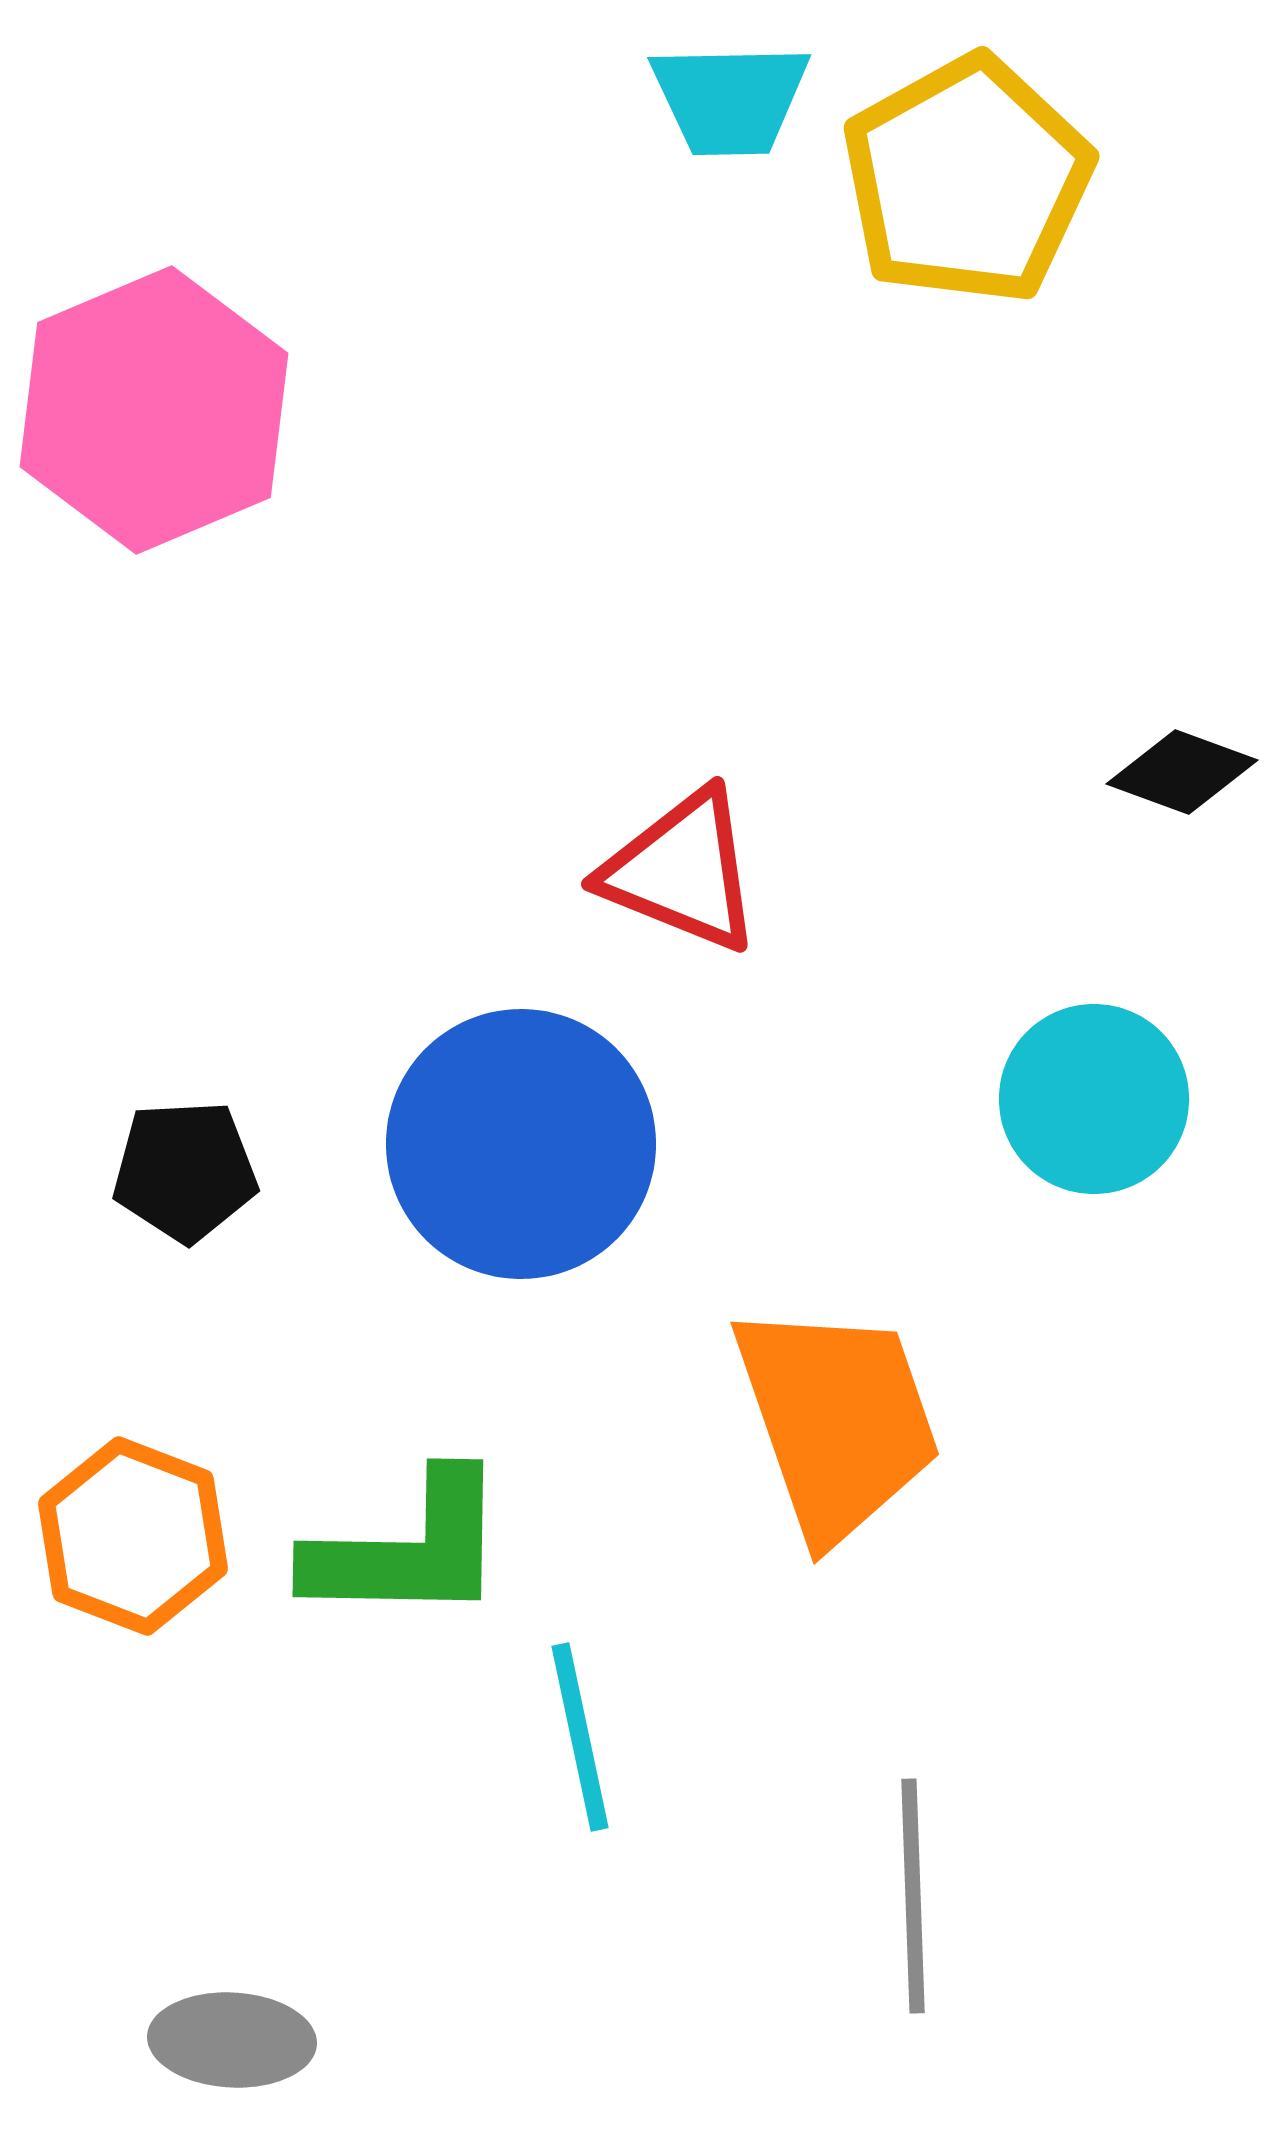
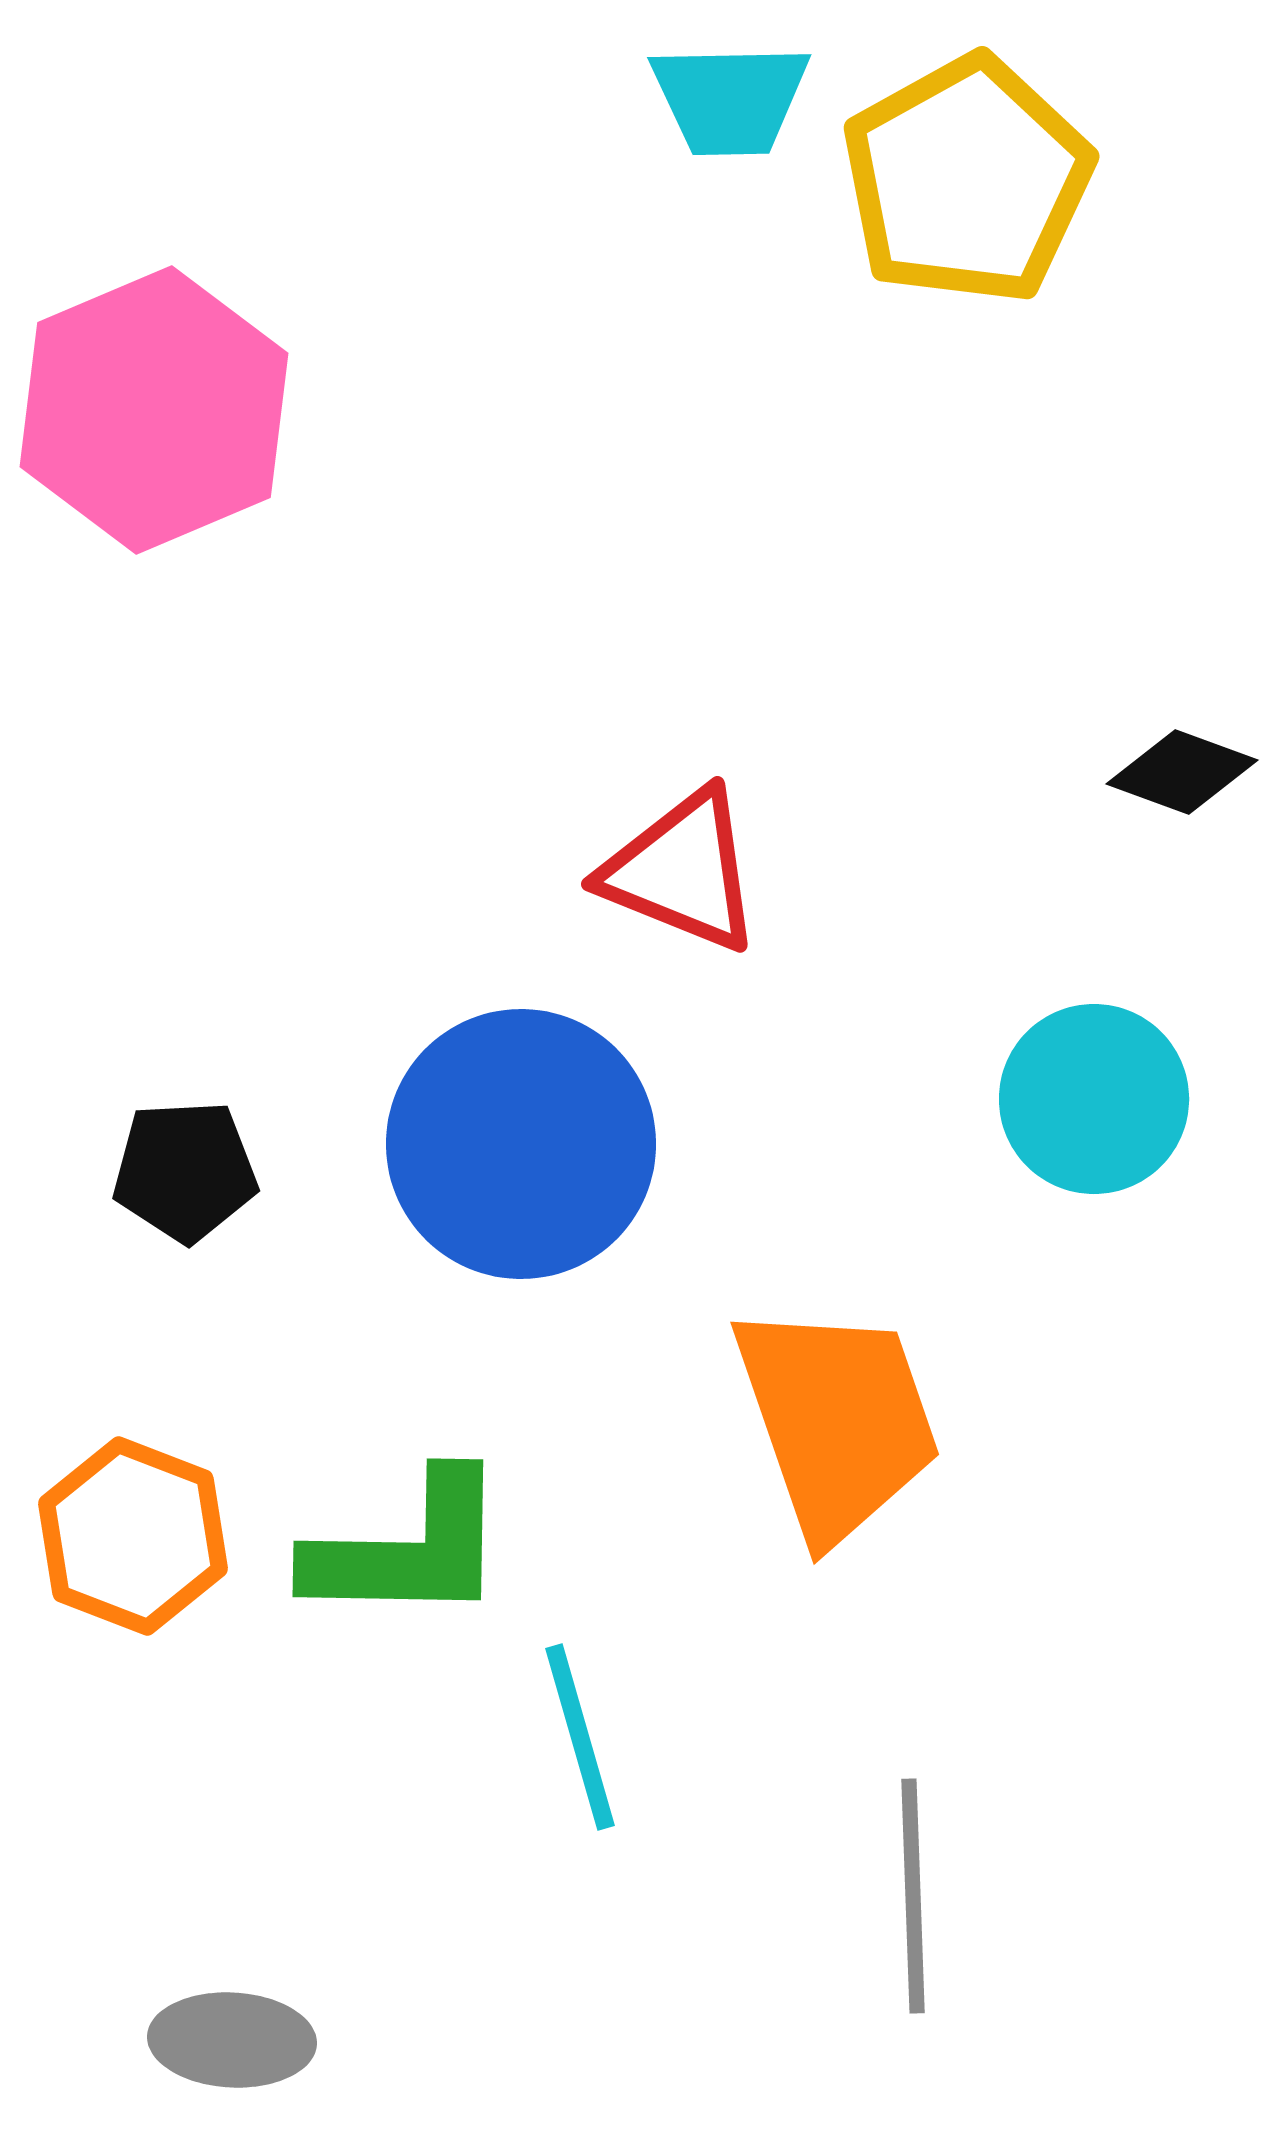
cyan line: rotated 4 degrees counterclockwise
